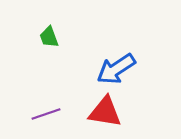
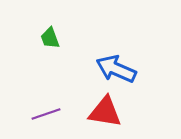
green trapezoid: moved 1 px right, 1 px down
blue arrow: rotated 57 degrees clockwise
